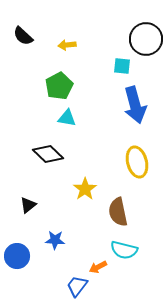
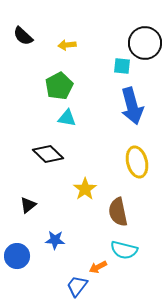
black circle: moved 1 px left, 4 px down
blue arrow: moved 3 px left, 1 px down
